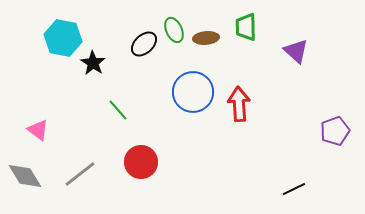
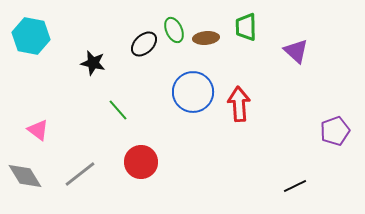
cyan hexagon: moved 32 px left, 2 px up
black star: rotated 20 degrees counterclockwise
black line: moved 1 px right, 3 px up
